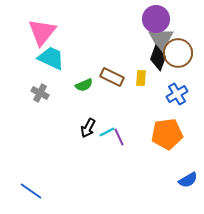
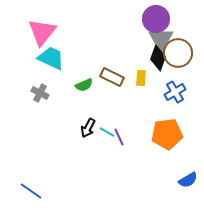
blue cross: moved 2 px left, 2 px up
cyan line: rotated 56 degrees clockwise
